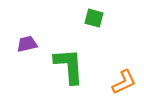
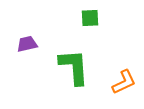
green square: moved 4 px left; rotated 18 degrees counterclockwise
green L-shape: moved 5 px right, 1 px down
